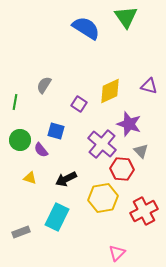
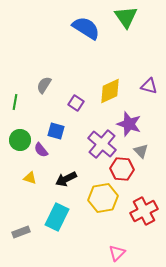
purple square: moved 3 px left, 1 px up
